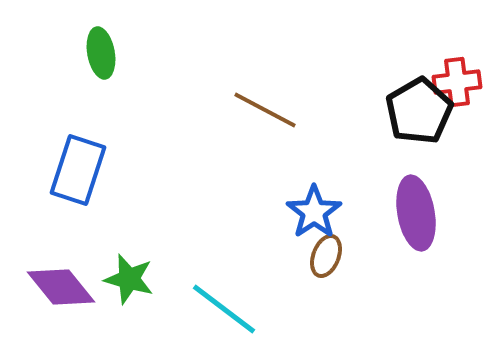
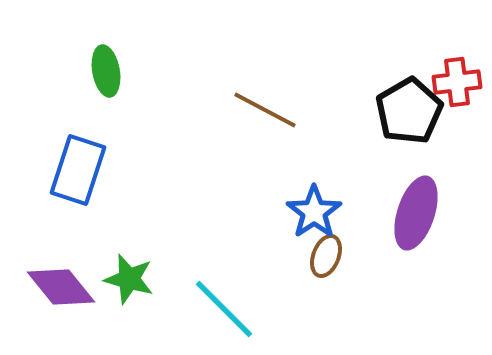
green ellipse: moved 5 px right, 18 px down
black pentagon: moved 10 px left
purple ellipse: rotated 28 degrees clockwise
cyan line: rotated 8 degrees clockwise
